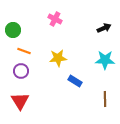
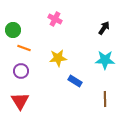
black arrow: rotated 32 degrees counterclockwise
orange line: moved 3 px up
